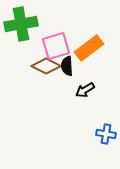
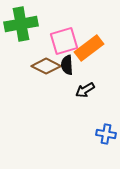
pink square: moved 8 px right, 5 px up
black semicircle: moved 1 px up
